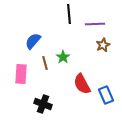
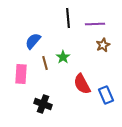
black line: moved 1 px left, 4 px down
